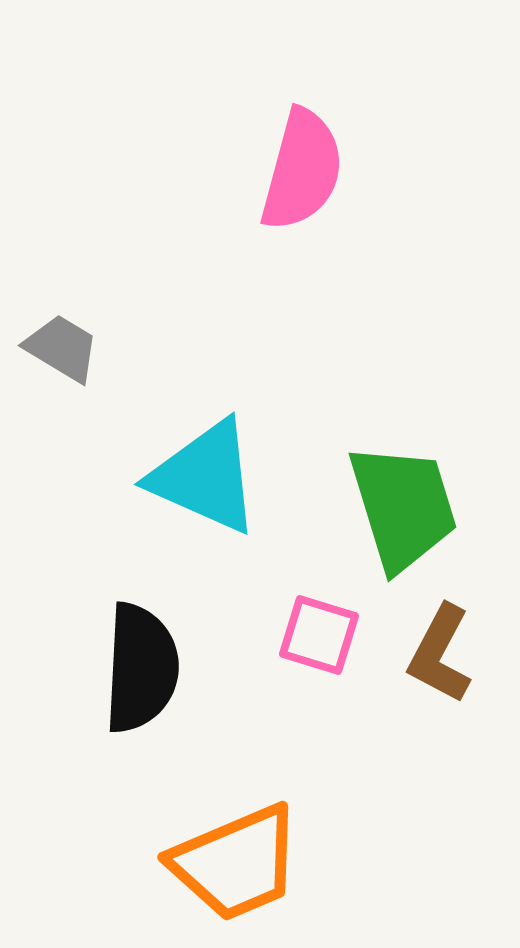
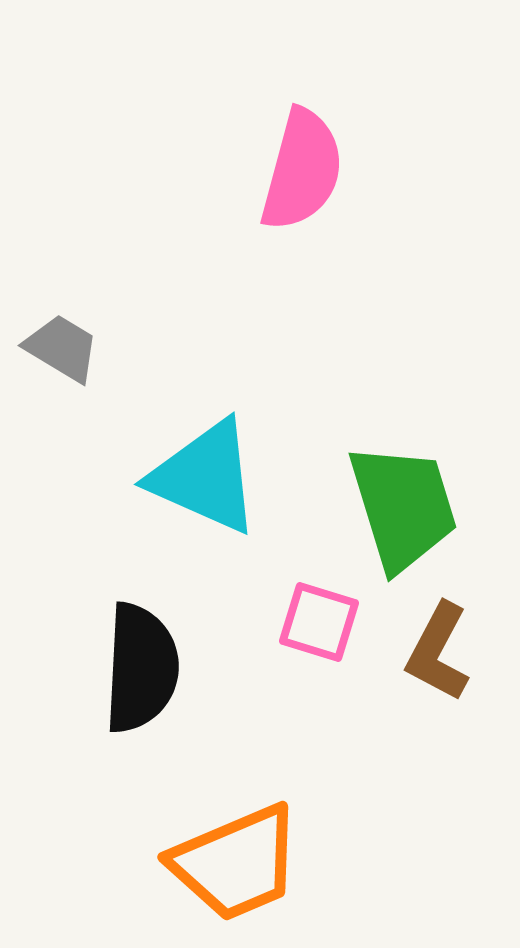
pink square: moved 13 px up
brown L-shape: moved 2 px left, 2 px up
